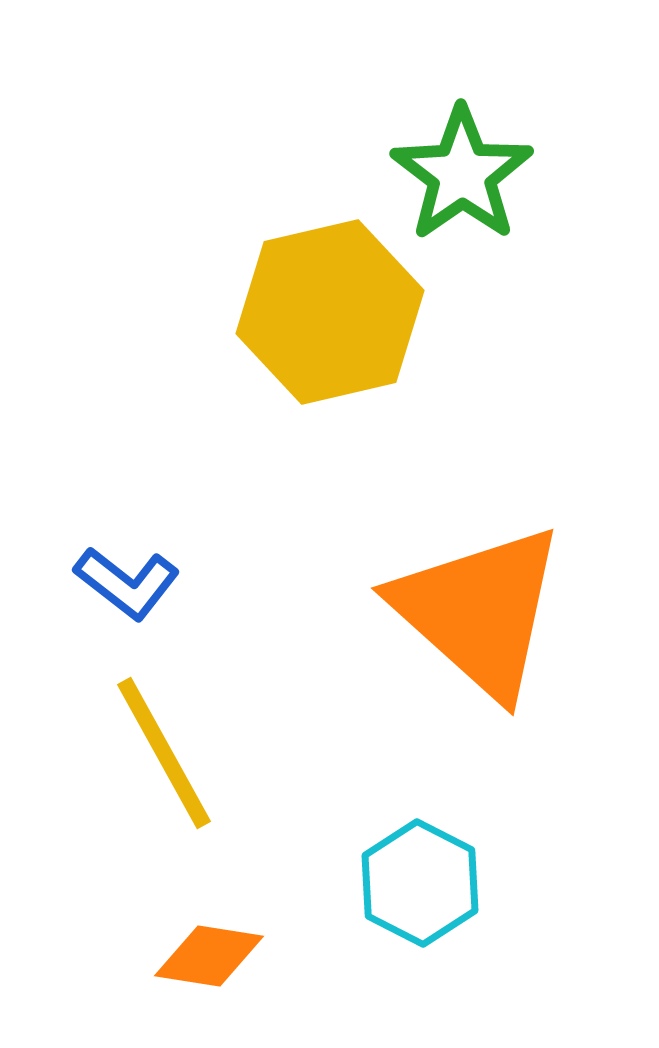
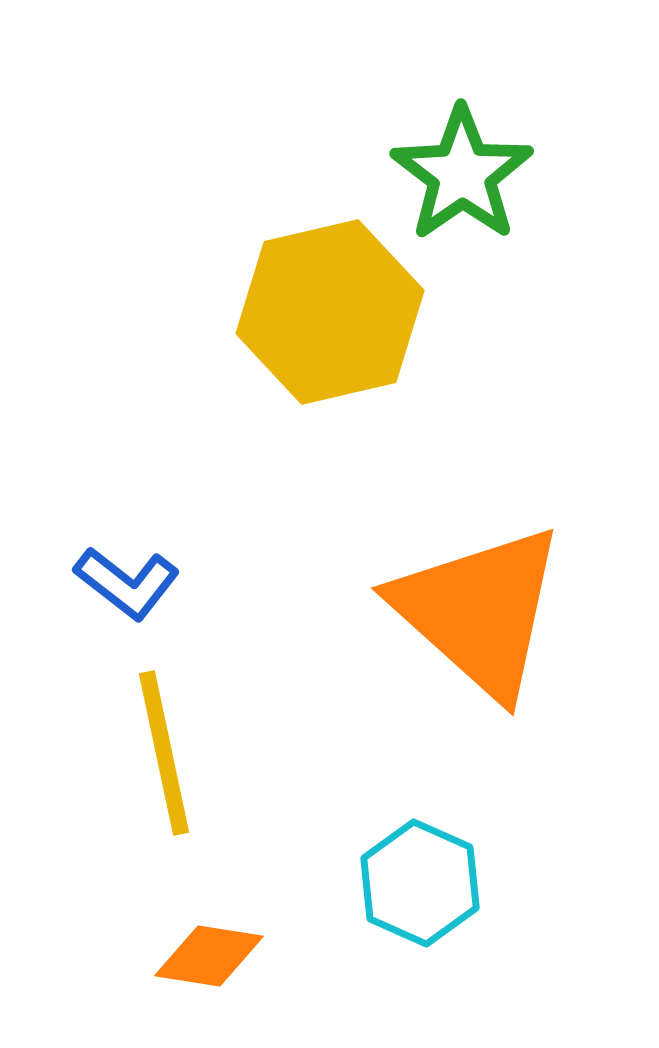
yellow line: rotated 17 degrees clockwise
cyan hexagon: rotated 3 degrees counterclockwise
